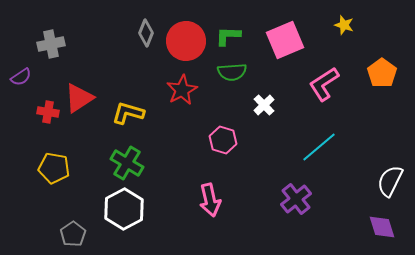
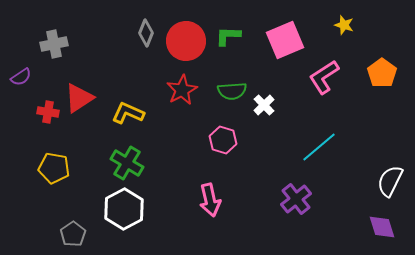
gray cross: moved 3 px right
green semicircle: moved 19 px down
pink L-shape: moved 7 px up
yellow L-shape: rotated 8 degrees clockwise
